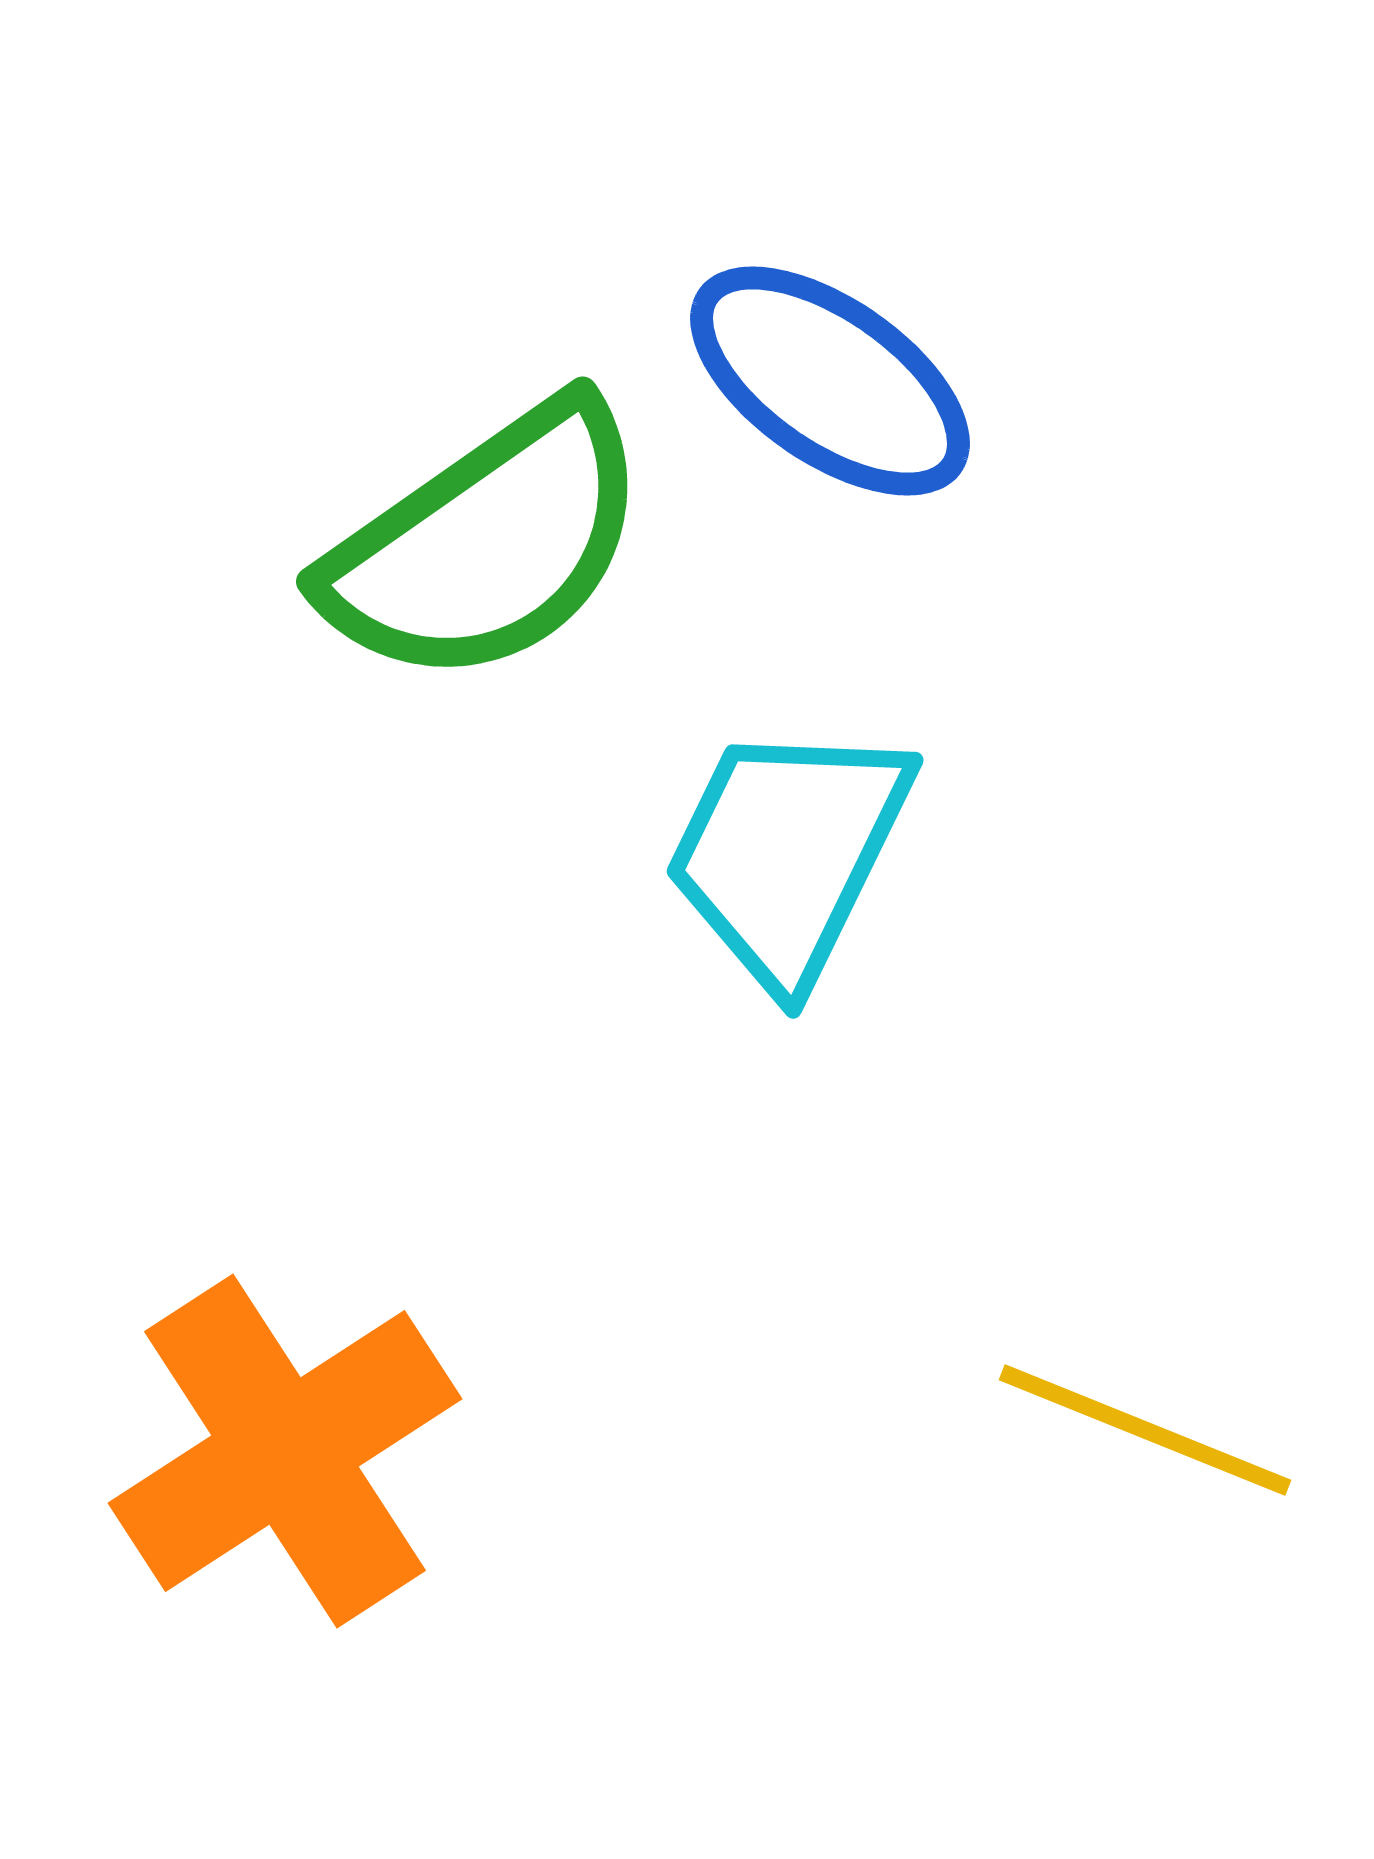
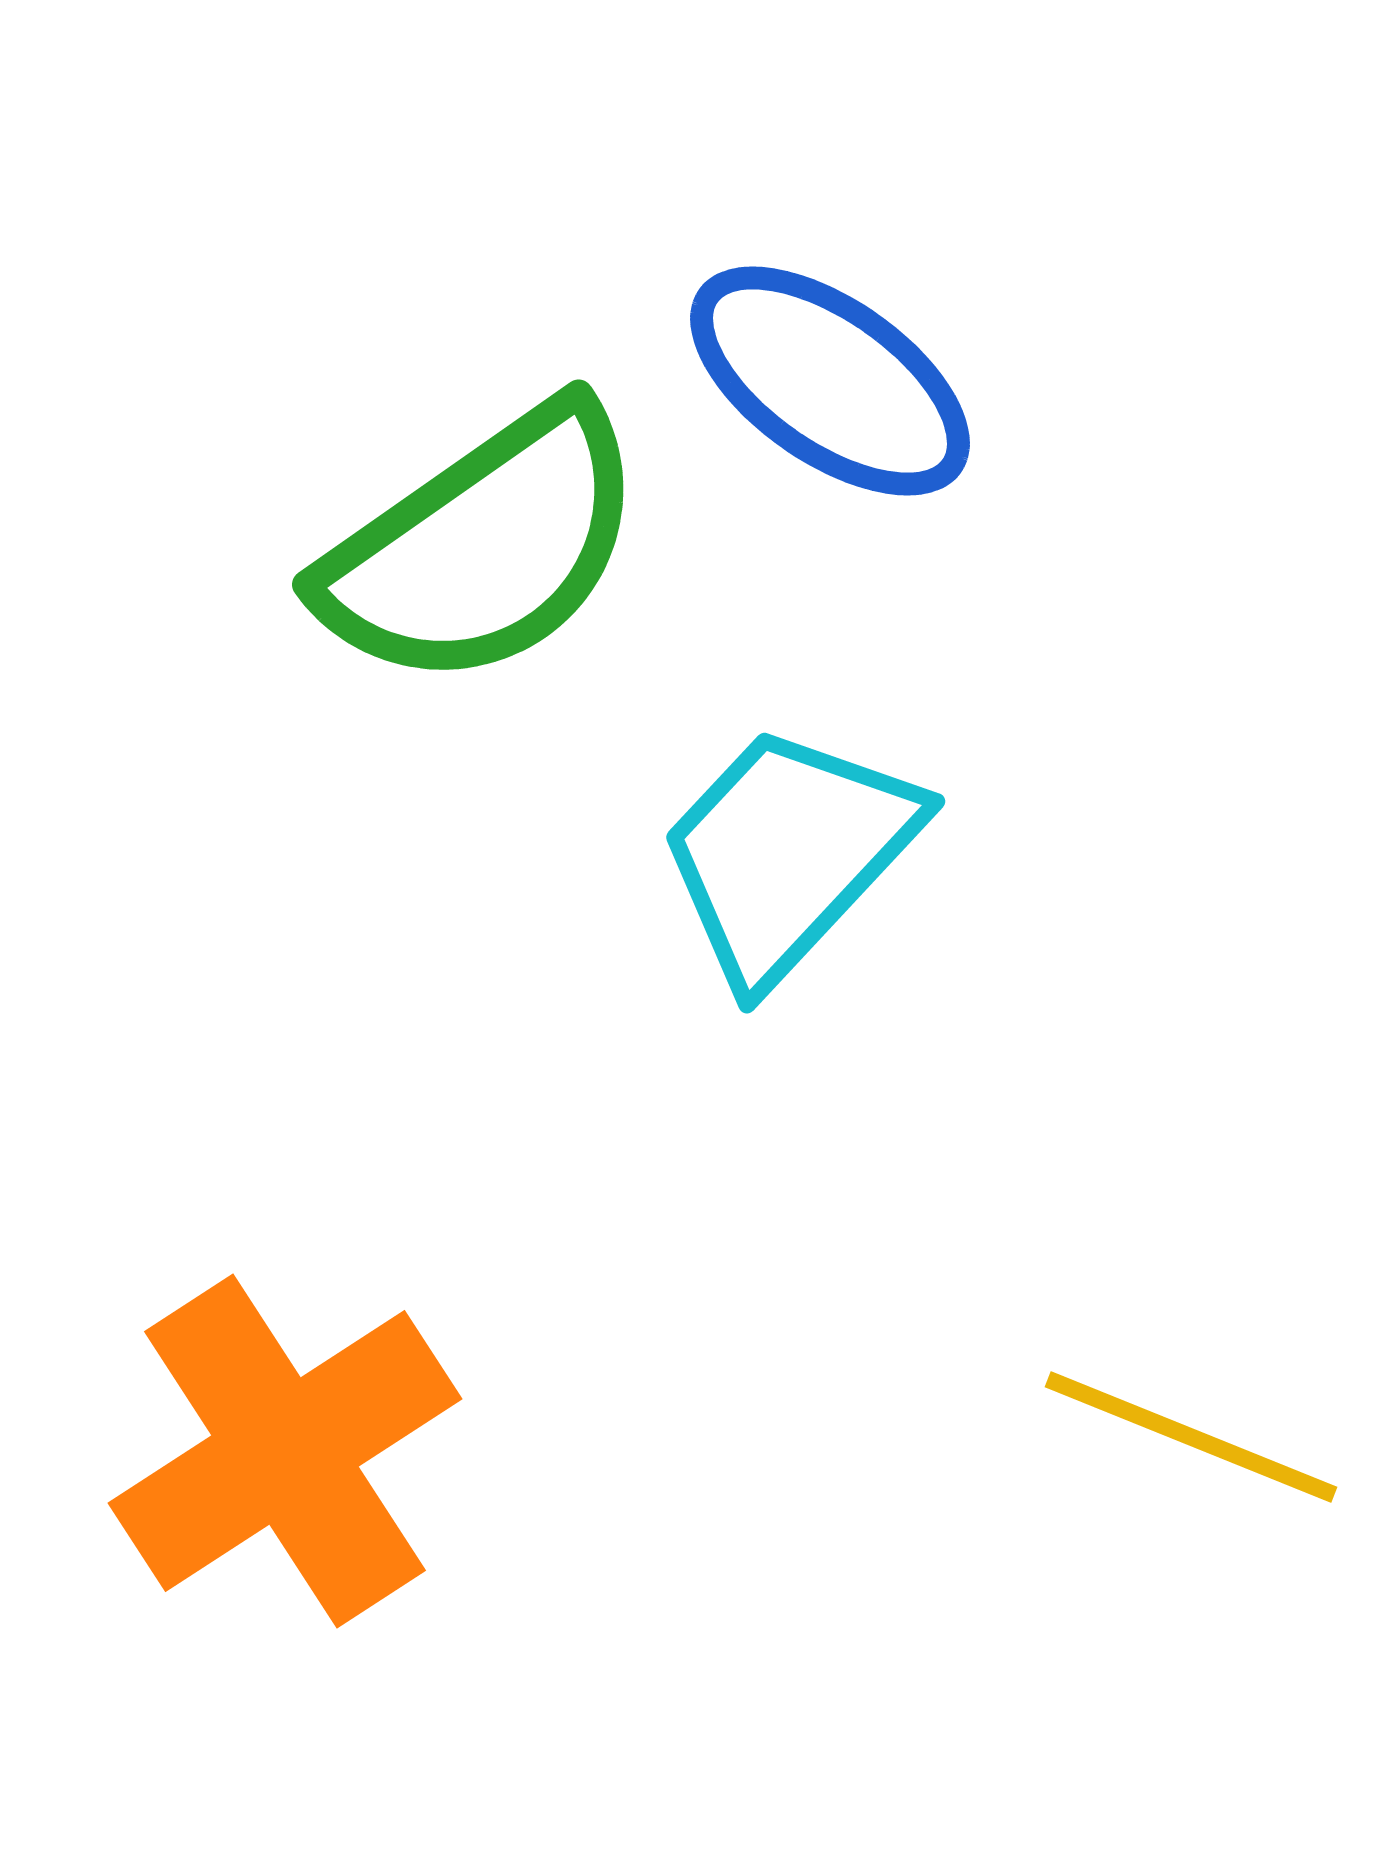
green semicircle: moved 4 px left, 3 px down
cyan trapezoid: rotated 17 degrees clockwise
yellow line: moved 46 px right, 7 px down
